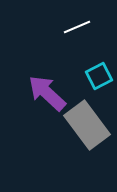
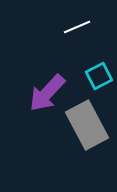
purple arrow: rotated 90 degrees counterclockwise
gray rectangle: rotated 9 degrees clockwise
